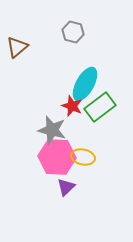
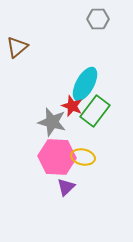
gray hexagon: moved 25 px right, 13 px up; rotated 15 degrees counterclockwise
green rectangle: moved 5 px left, 4 px down; rotated 16 degrees counterclockwise
gray star: moved 8 px up
